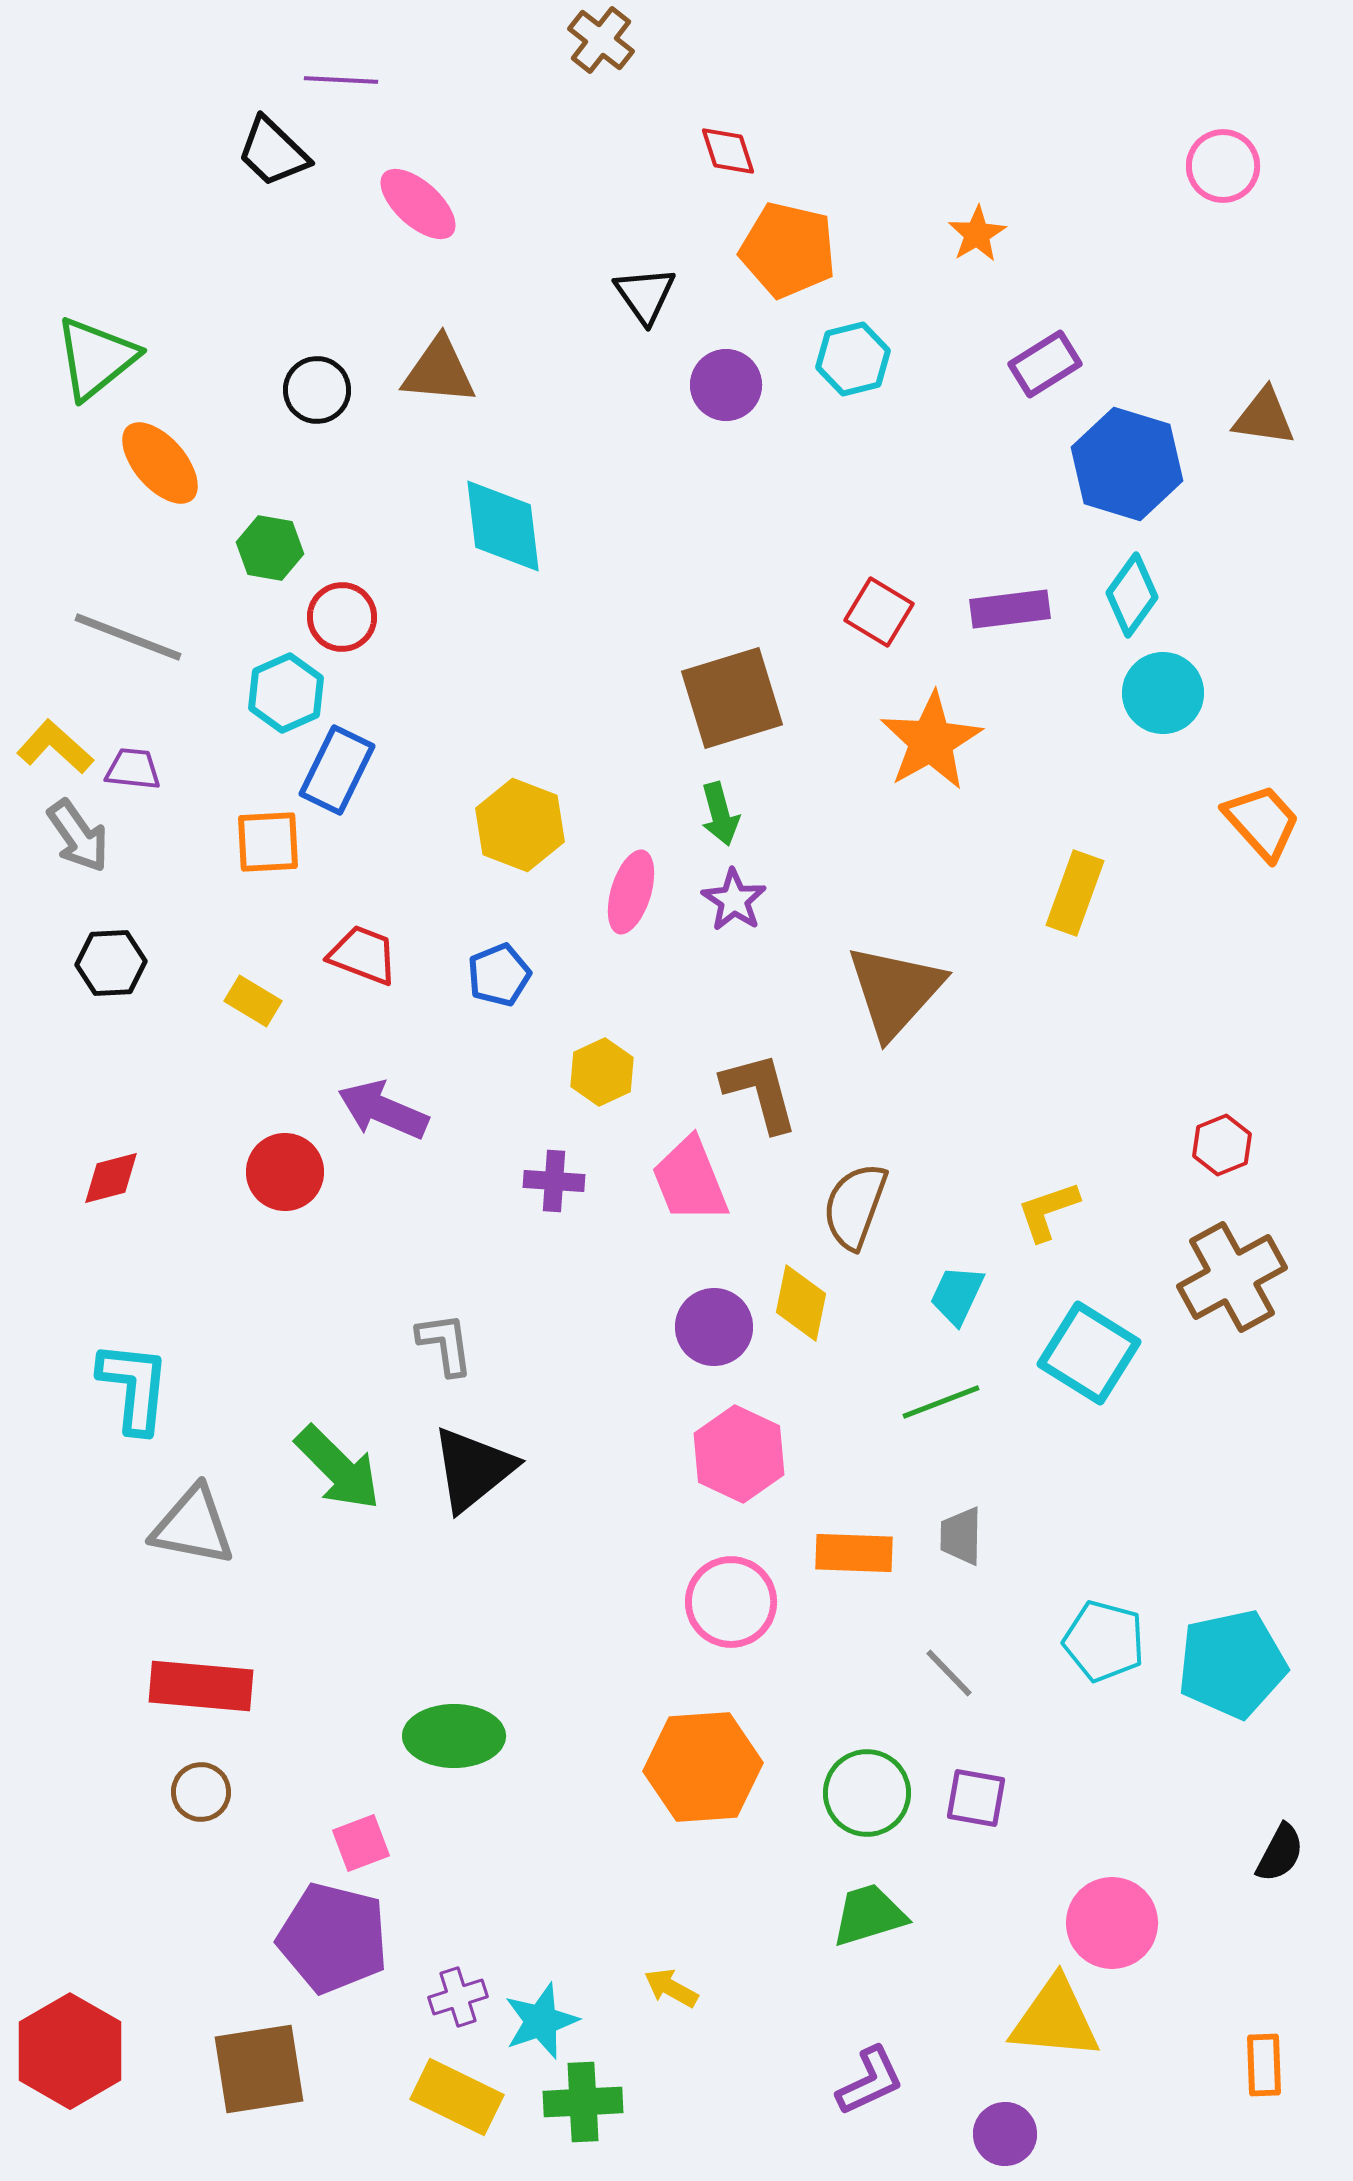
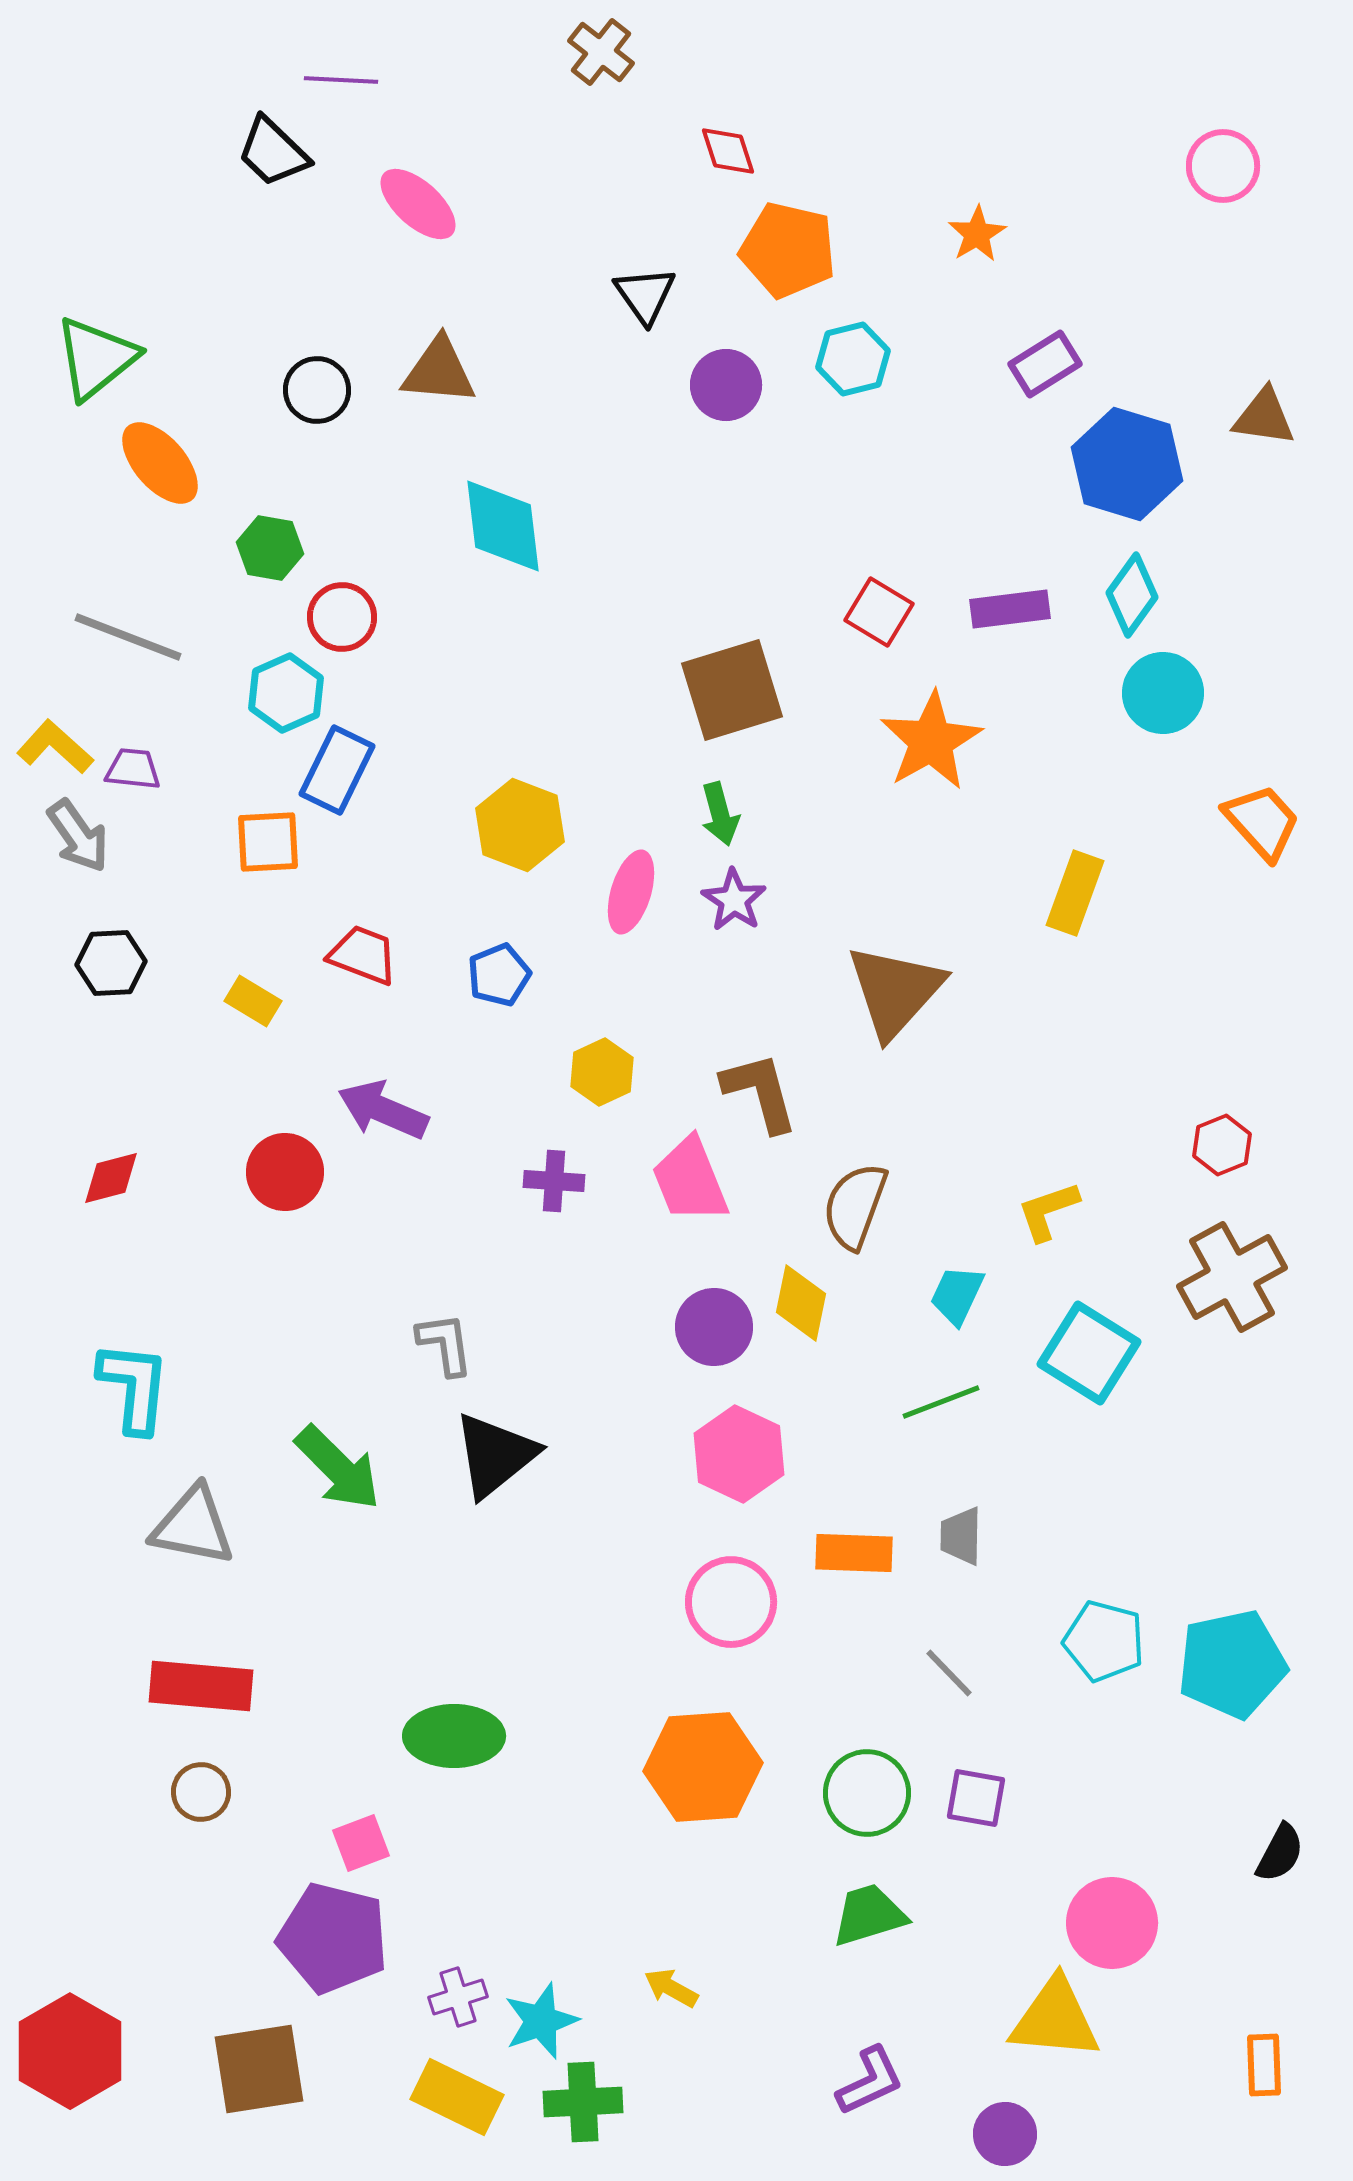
brown cross at (601, 40): moved 12 px down
brown square at (732, 698): moved 8 px up
black triangle at (473, 1469): moved 22 px right, 14 px up
